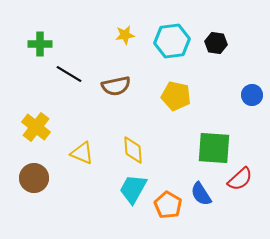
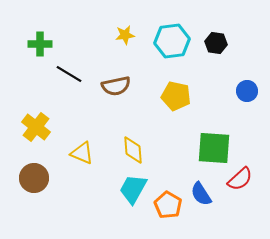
blue circle: moved 5 px left, 4 px up
